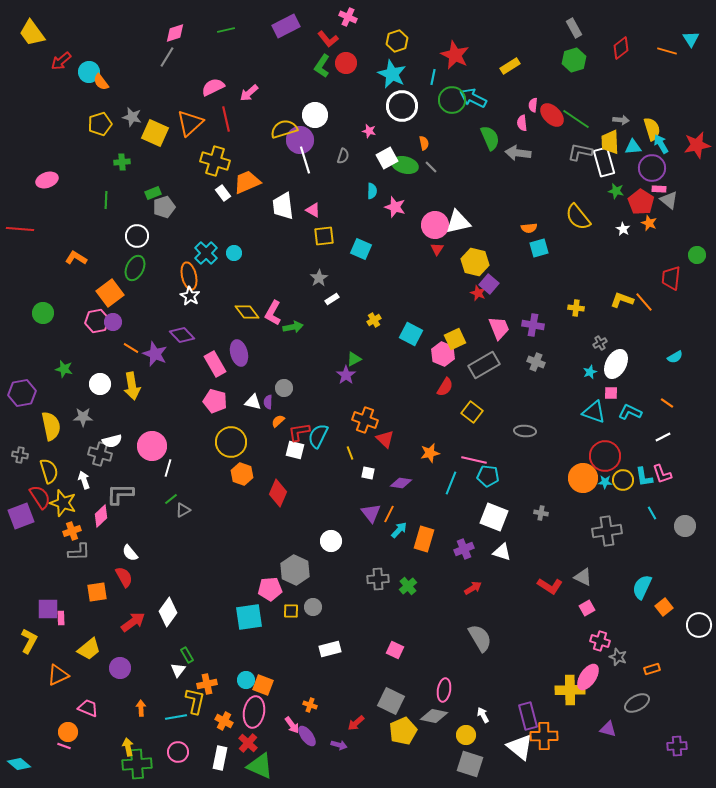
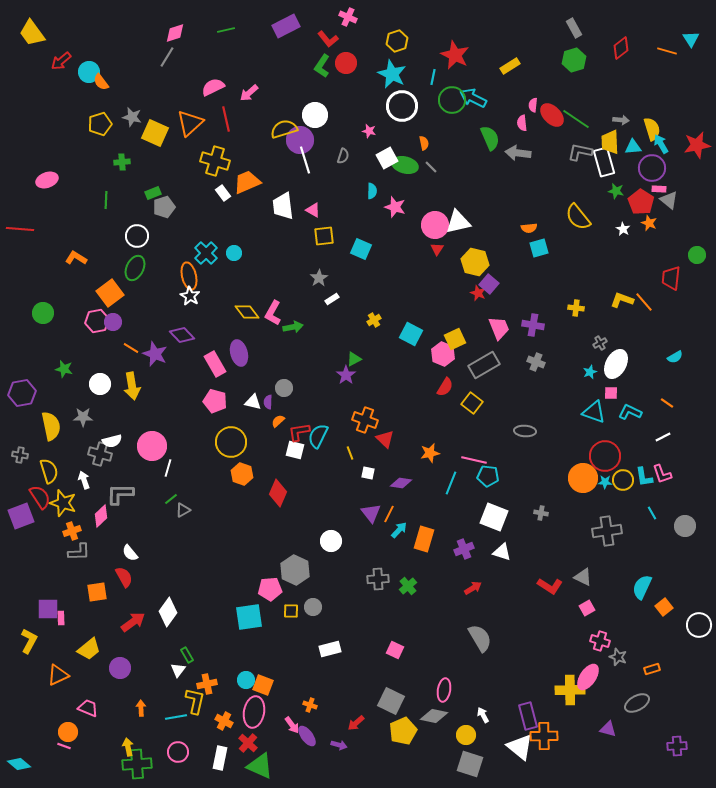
yellow square at (472, 412): moved 9 px up
